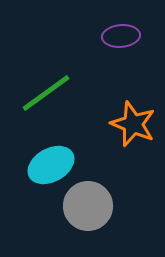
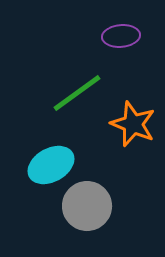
green line: moved 31 px right
gray circle: moved 1 px left
